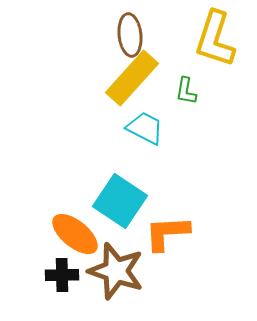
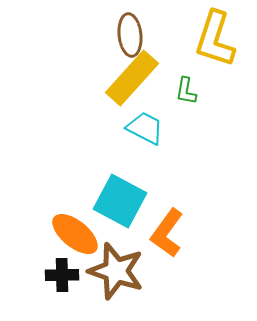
cyan square: rotated 6 degrees counterclockwise
orange L-shape: rotated 51 degrees counterclockwise
